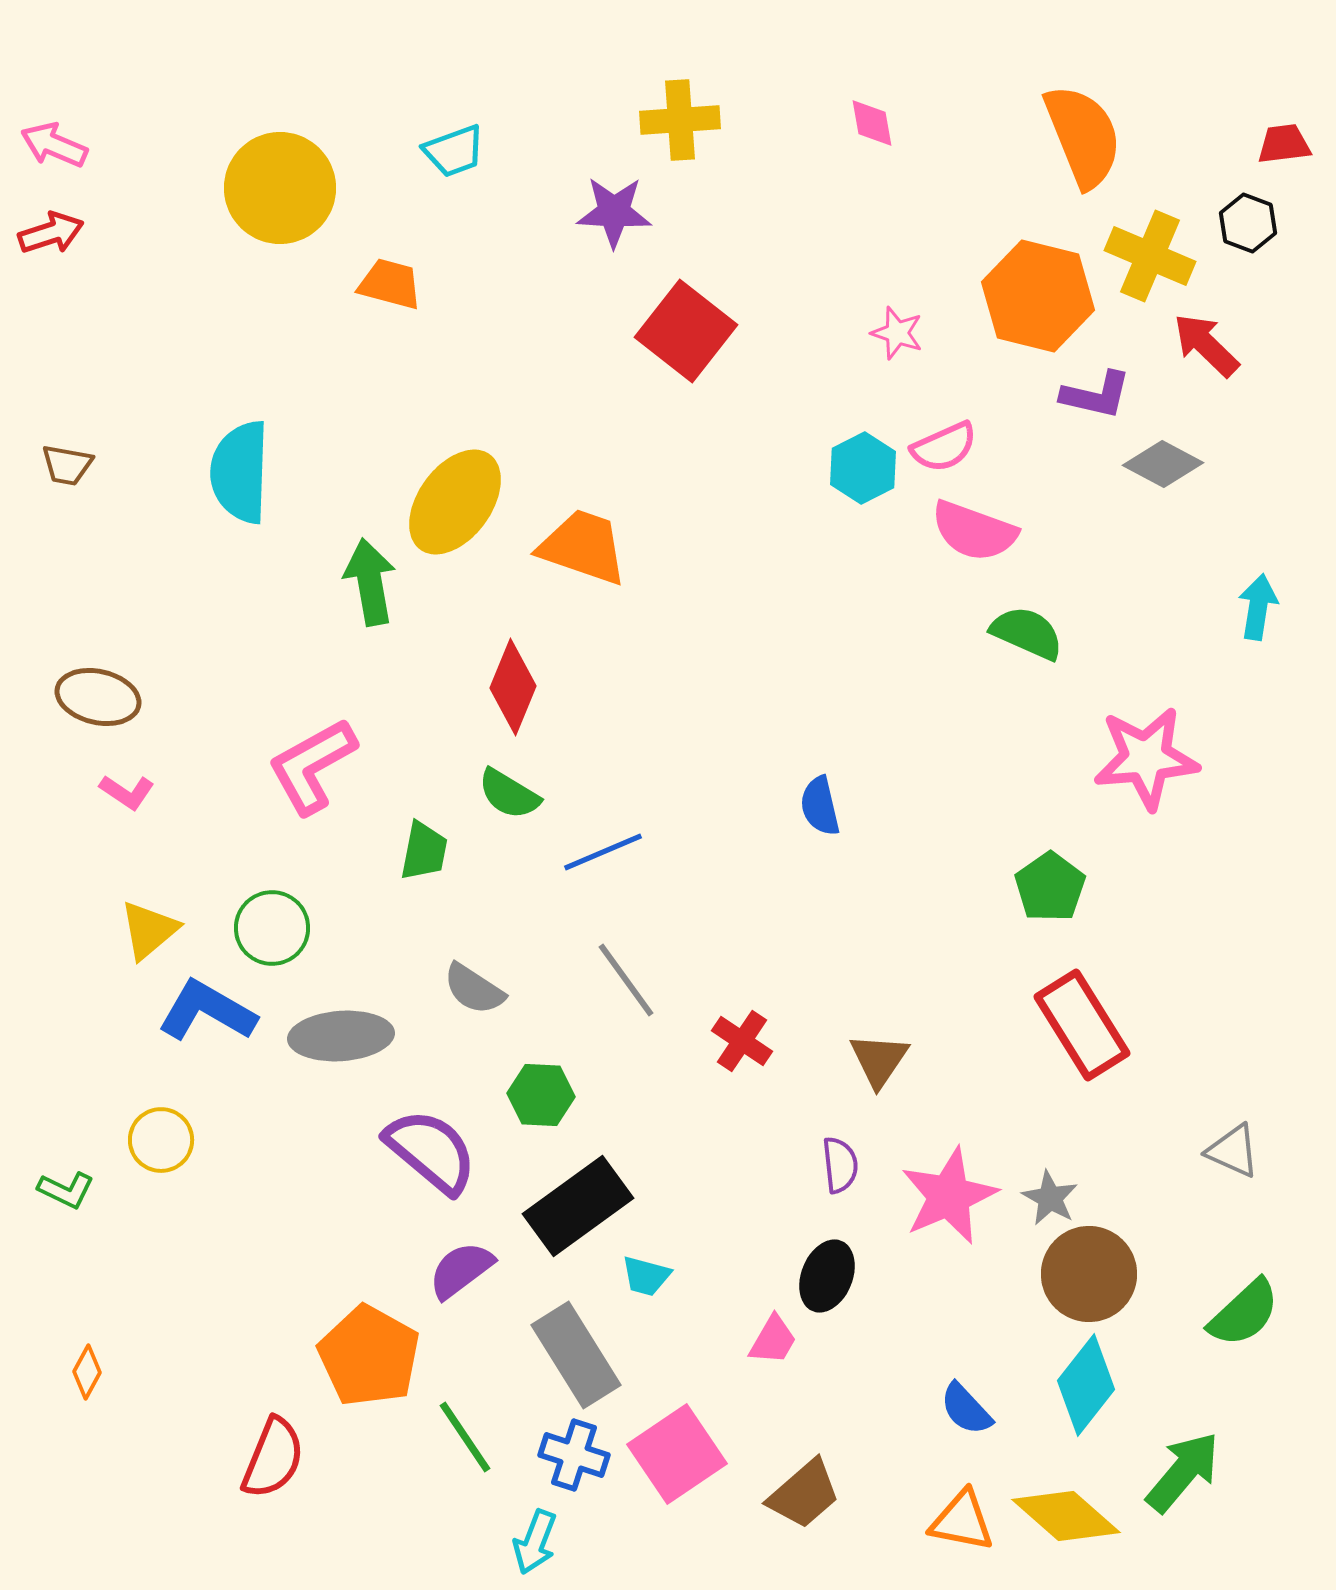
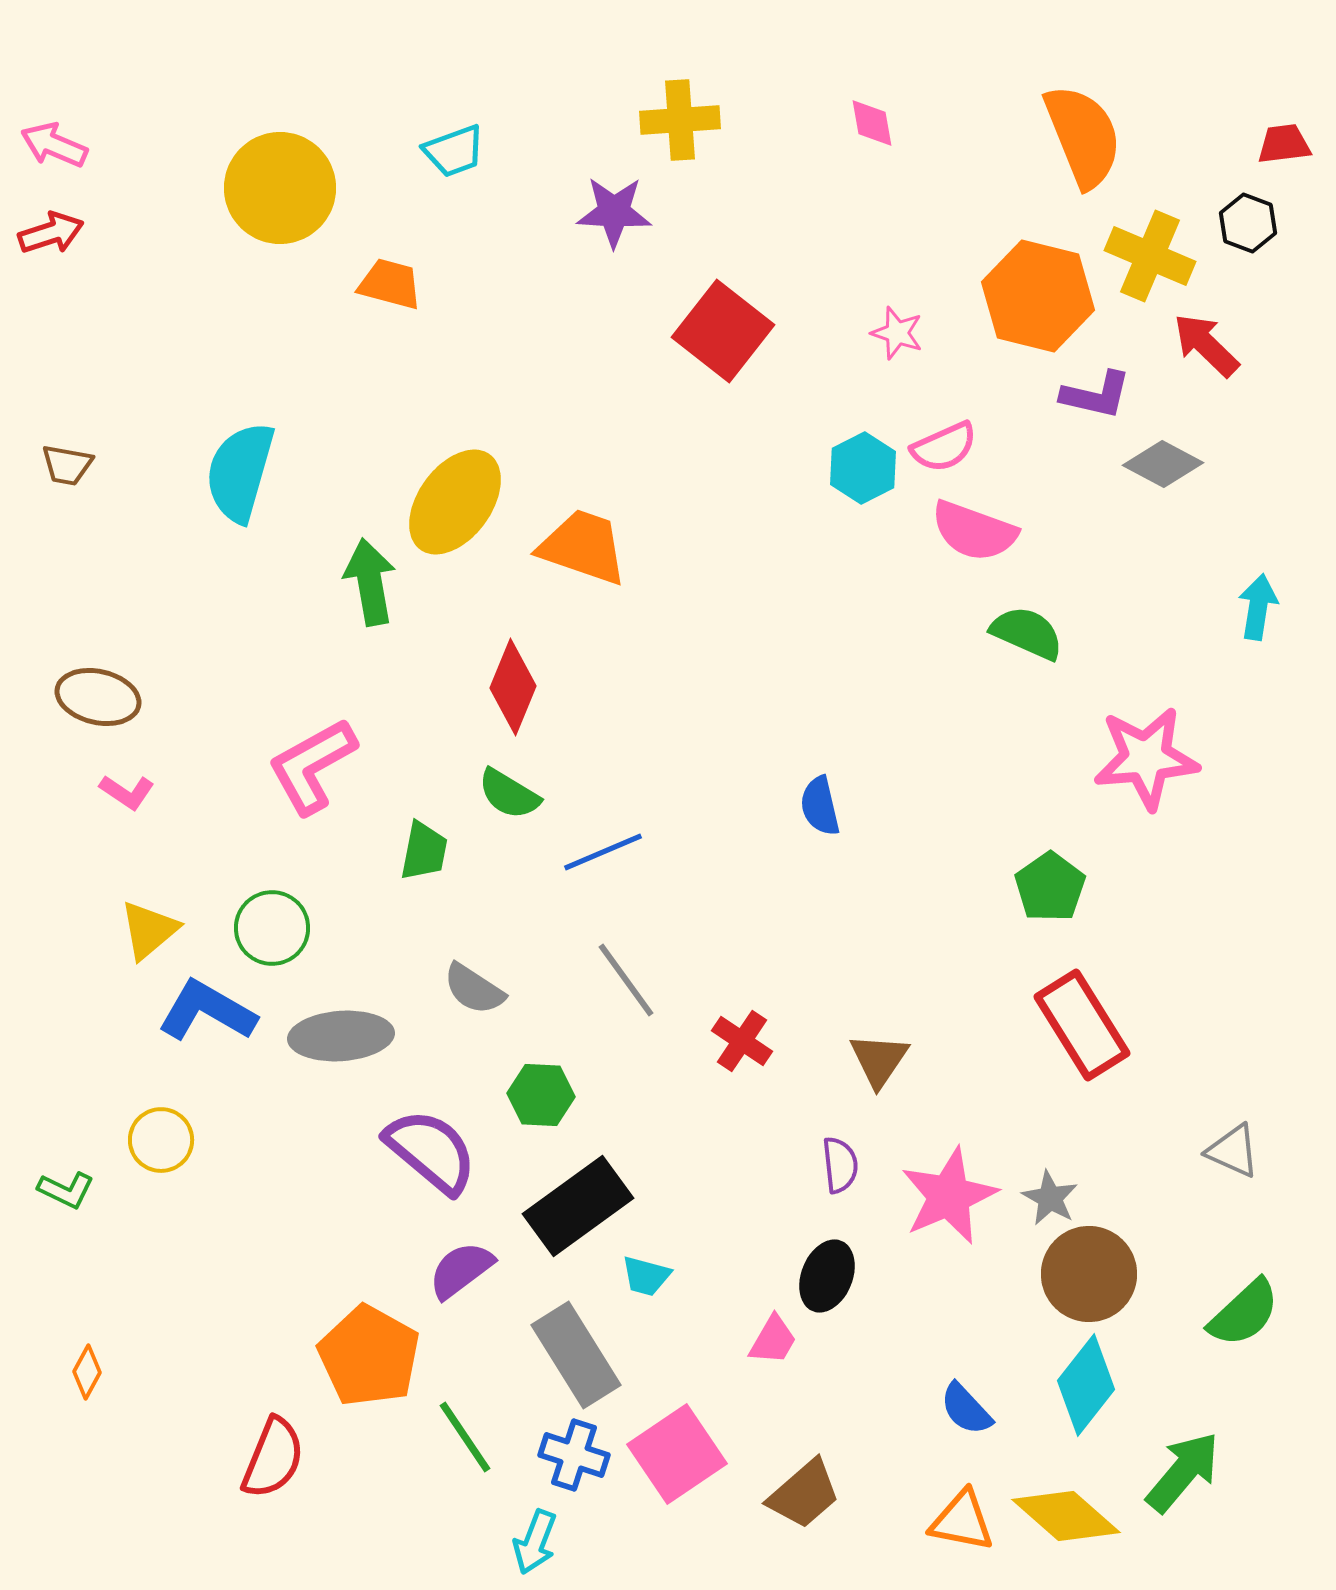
red square at (686, 331): moved 37 px right
cyan semicircle at (240, 472): rotated 14 degrees clockwise
